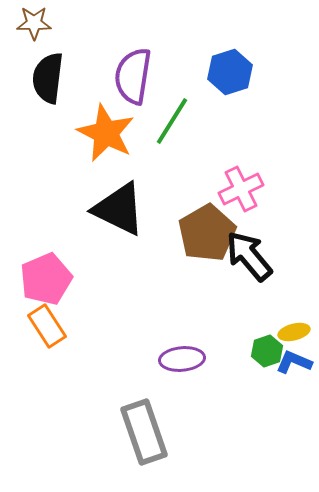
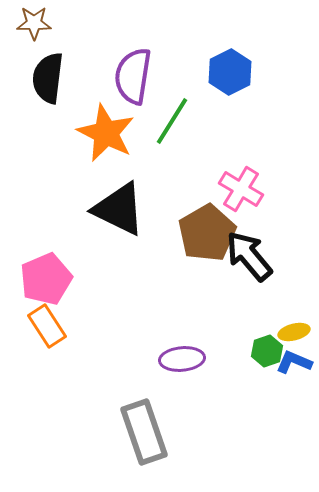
blue hexagon: rotated 9 degrees counterclockwise
pink cross: rotated 33 degrees counterclockwise
